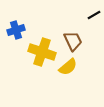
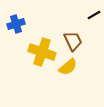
blue cross: moved 6 px up
